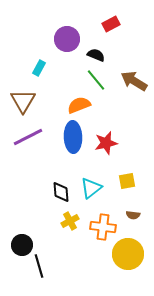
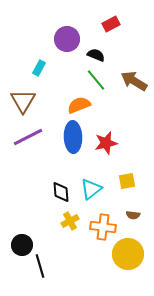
cyan triangle: moved 1 px down
black line: moved 1 px right
